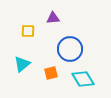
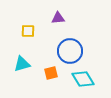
purple triangle: moved 5 px right
blue circle: moved 2 px down
cyan triangle: rotated 24 degrees clockwise
